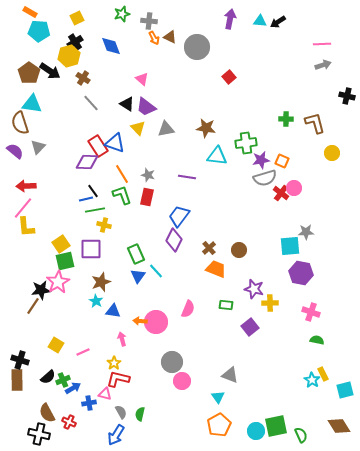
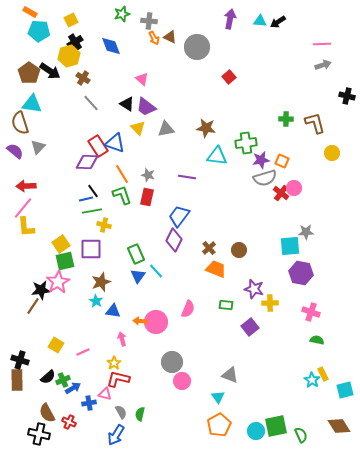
yellow square at (77, 18): moved 6 px left, 2 px down
green line at (95, 210): moved 3 px left, 1 px down
